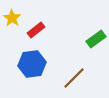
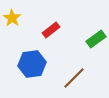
red rectangle: moved 15 px right
